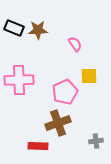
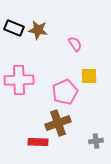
brown star: rotated 12 degrees clockwise
red rectangle: moved 4 px up
